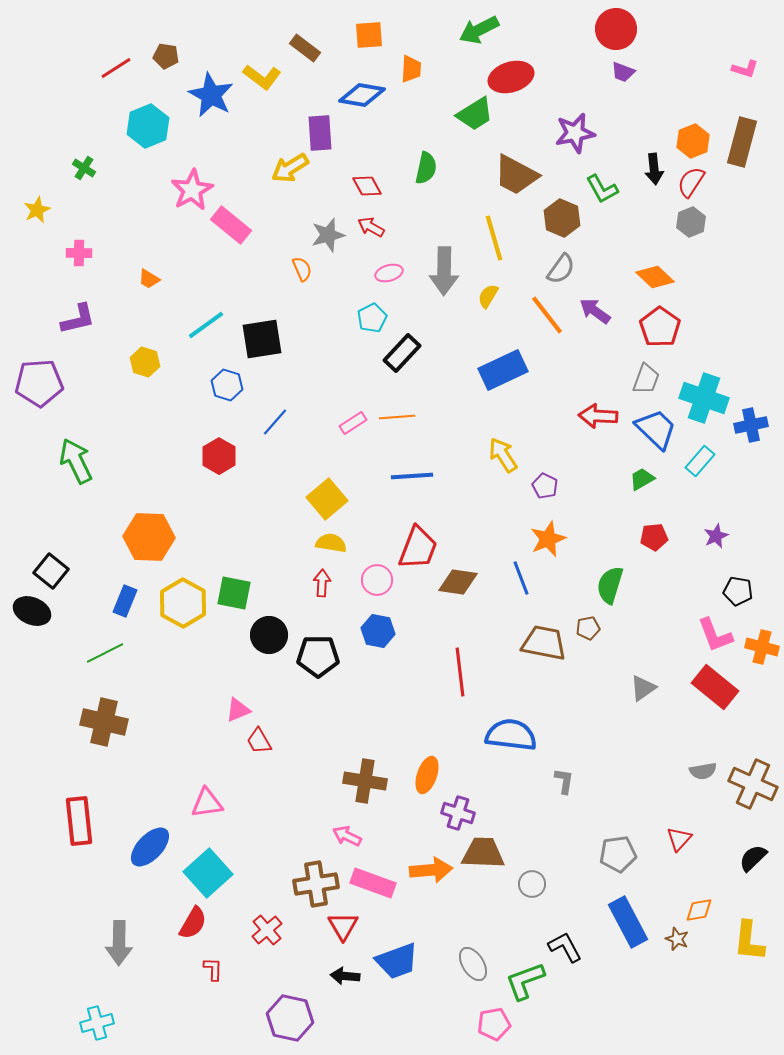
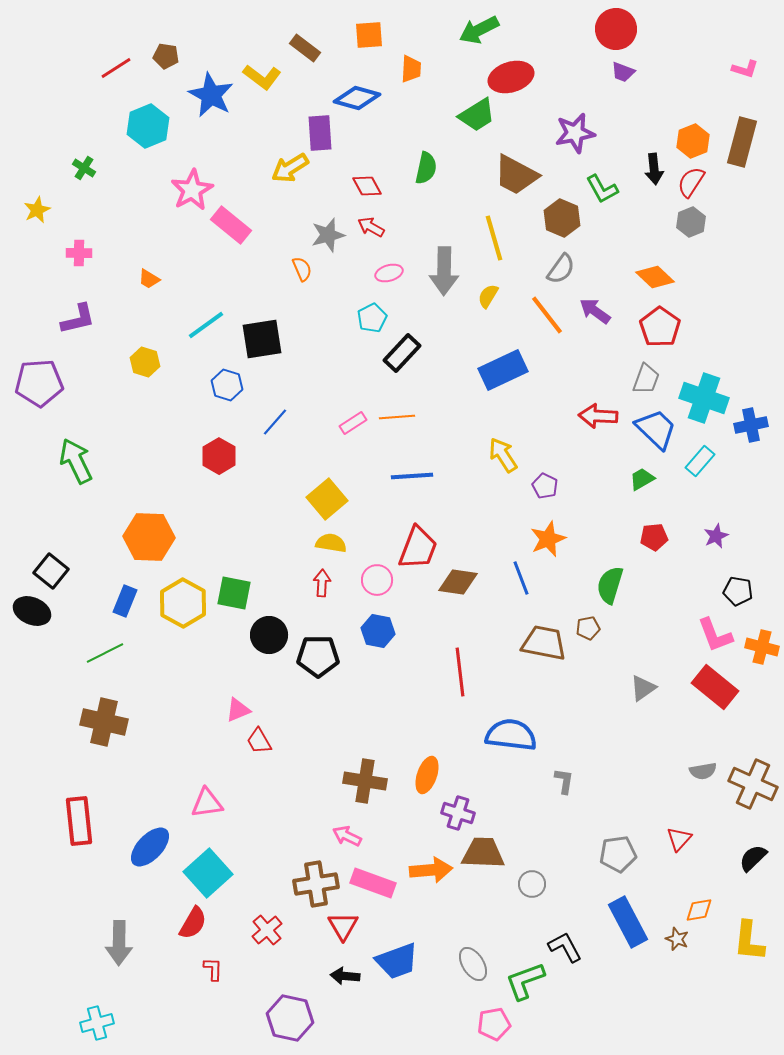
blue diamond at (362, 95): moved 5 px left, 3 px down; rotated 6 degrees clockwise
green trapezoid at (475, 114): moved 2 px right, 1 px down
